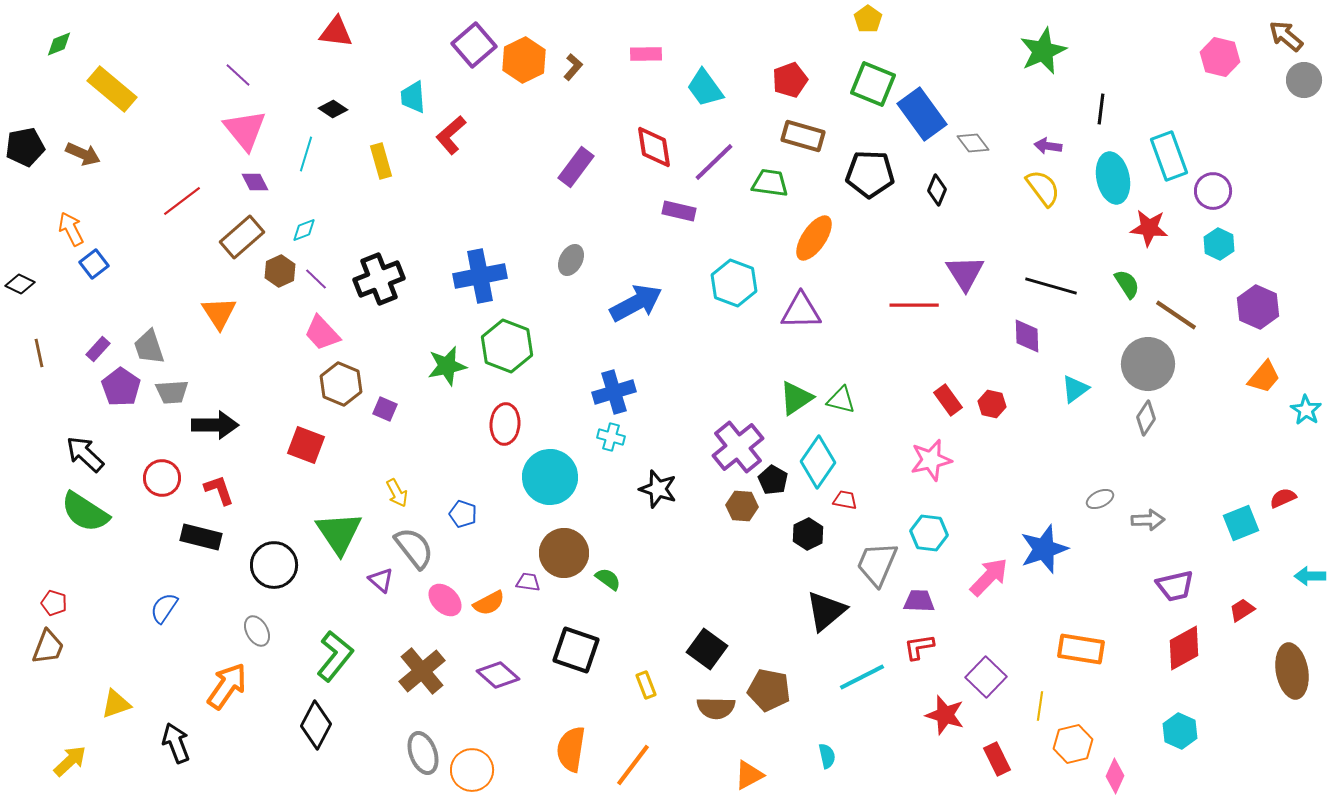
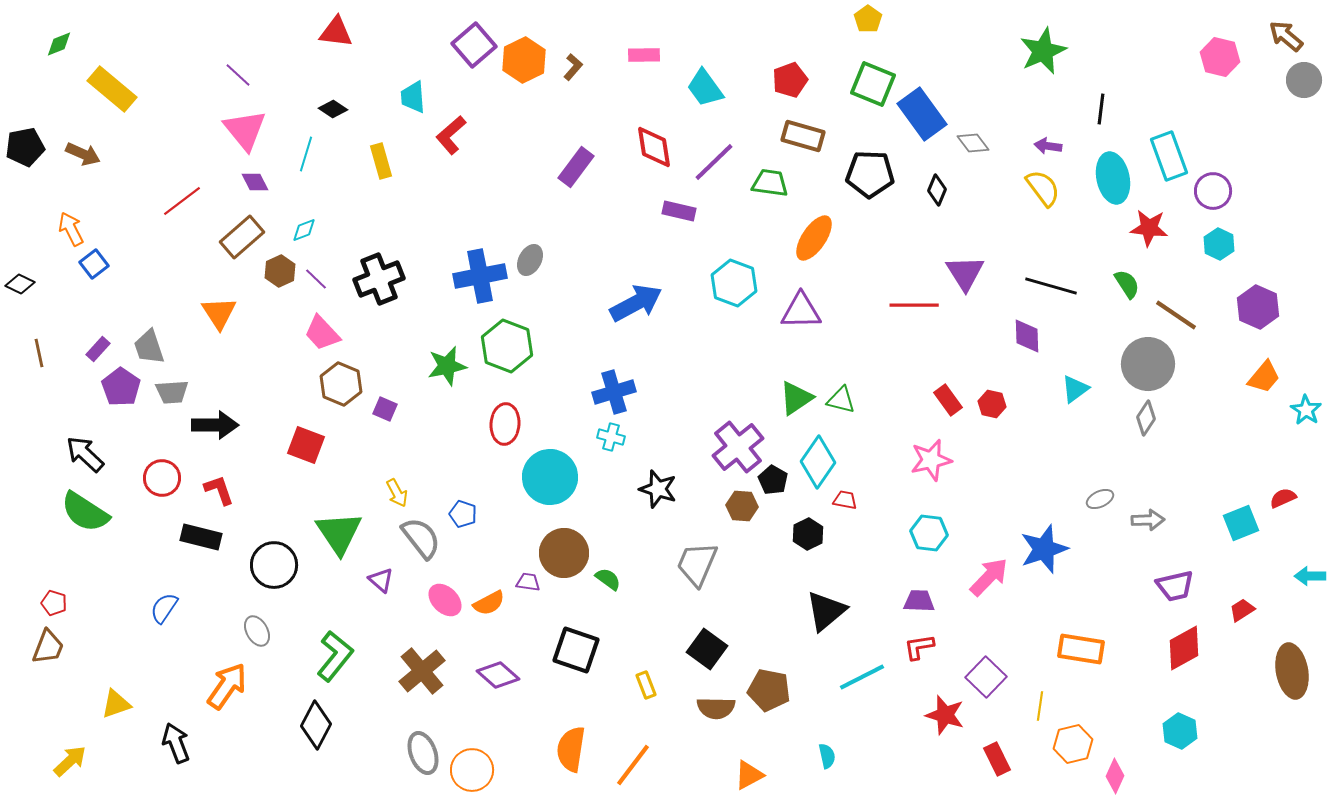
pink rectangle at (646, 54): moved 2 px left, 1 px down
gray ellipse at (571, 260): moved 41 px left
gray semicircle at (414, 548): moved 7 px right, 10 px up
gray trapezoid at (877, 564): moved 180 px left
